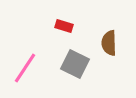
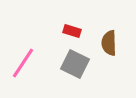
red rectangle: moved 8 px right, 5 px down
pink line: moved 2 px left, 5 px up
